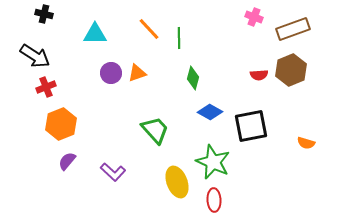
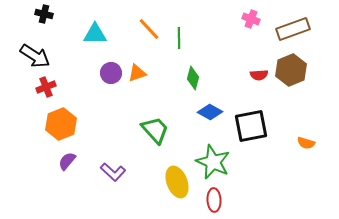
pink cross: moved 3 px left, 2 px down
